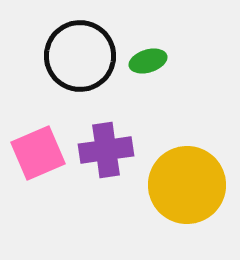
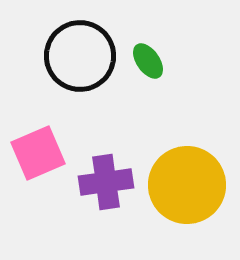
green ellipse: rotated 72 degrees clockwise
purple cross: moved 32 px down
